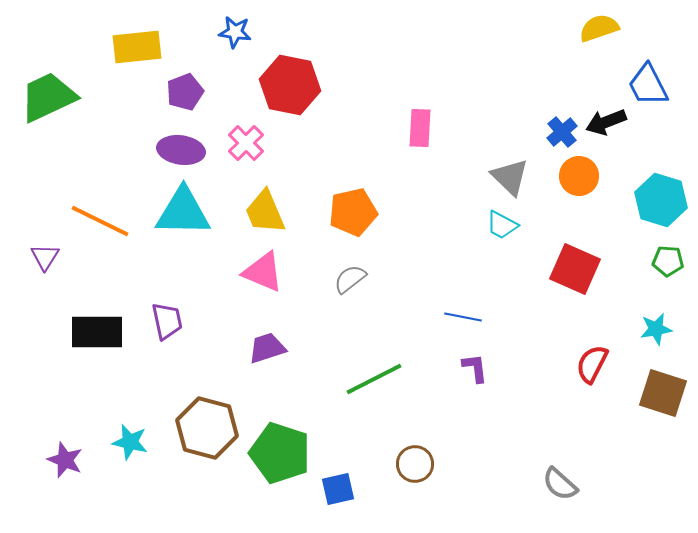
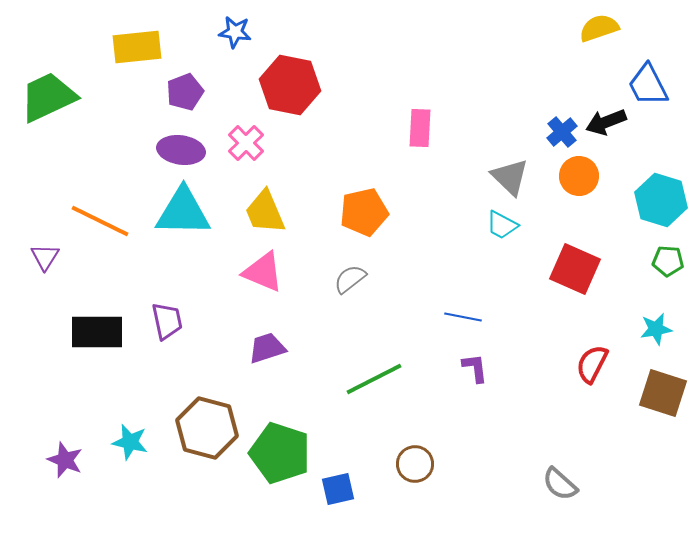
orange pentagon at (353, 212): moved 11 px right
